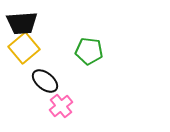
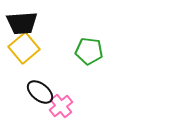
black ellipse: moved 5 px left, 11 px down
